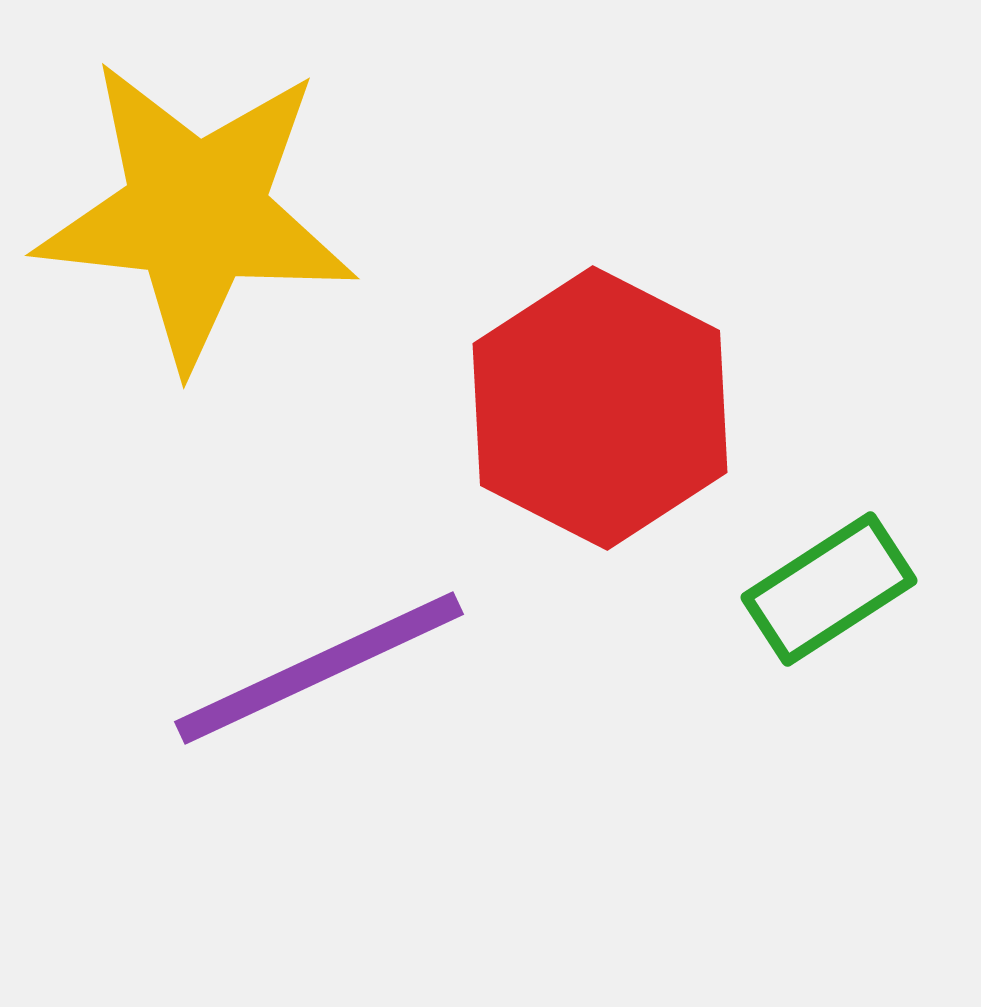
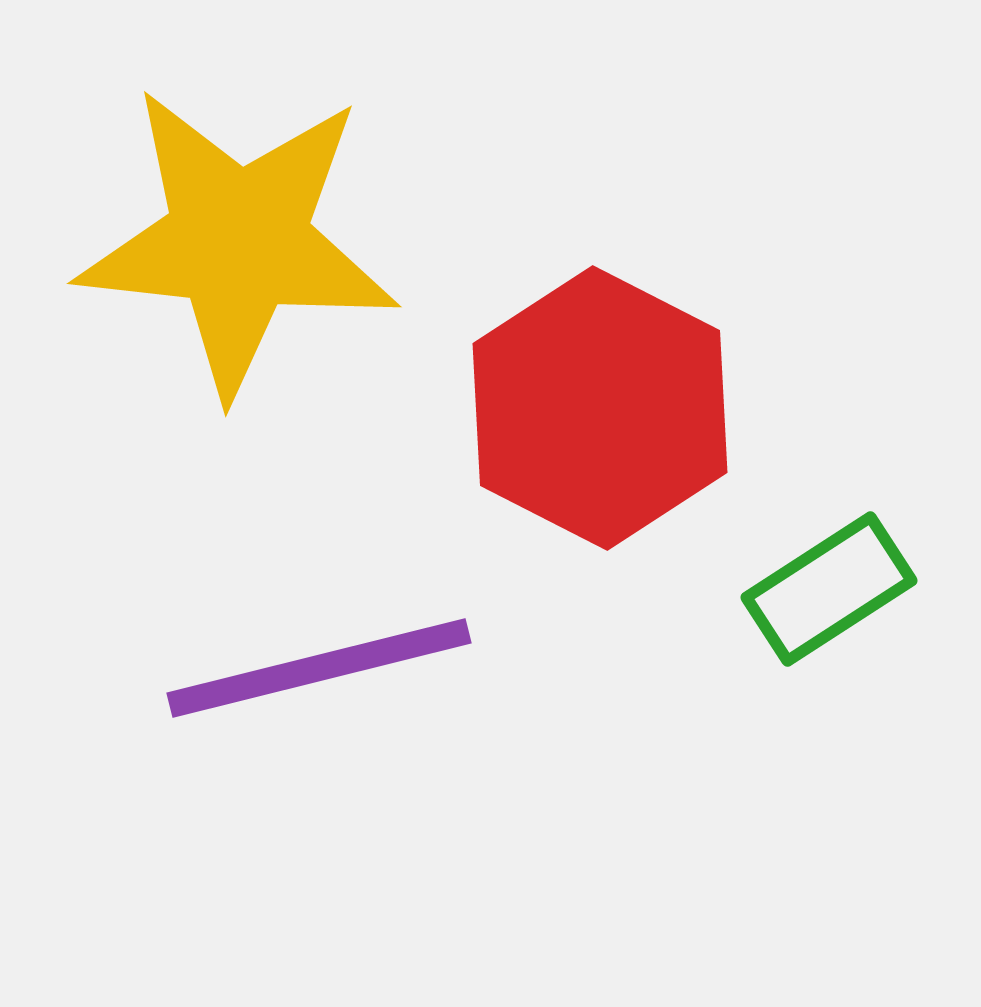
yellow star: moved 42 px right, 28 px down
purple line: rotated 11 degrees clockwise
